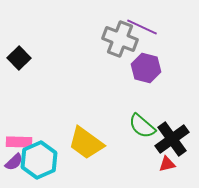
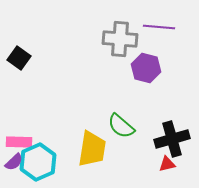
purple line: moved 17 px right; rotated 20 degrees counterclockwise
gray cross: rotated 16 degrees counterclockwise
black square: rotated 10 degrees counterclockwise
green semicircle: moved 21 px left
black cross: rotated 20 degrees clockwise
yellow trapezoid: moved 6 px right, 6 px down; rotated 117 degrees counterclockwise
cyan hexagon: moved 1 px left, 2 px down
